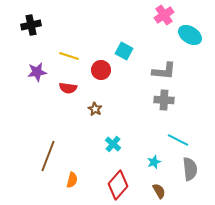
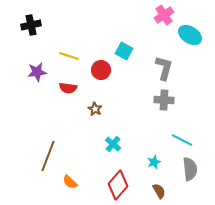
gray L-shape: moved 3 px up; rotated 80 degrees counterclockwise
cyan line: moved 4 px right
orange semicircle: moved 2 px left, 2 px down; rotated 119 degrees clockwise
